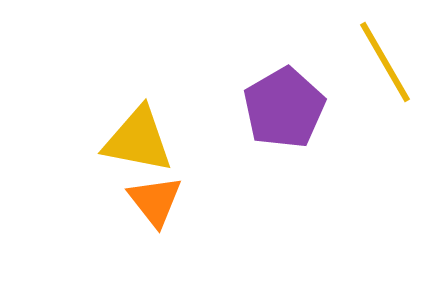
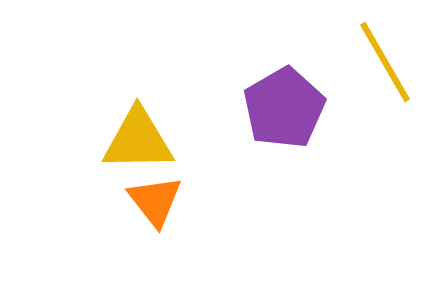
yellow triangle: rotated 12 degrees counterclockwise
